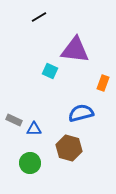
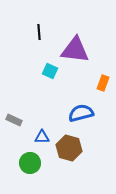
black line: moved 15 px down; rotated 63 degrees counterclockwise
blue triangle: moved 8 px right, 8 px down
